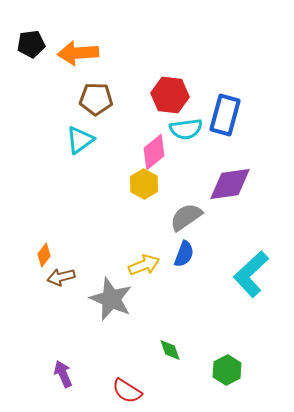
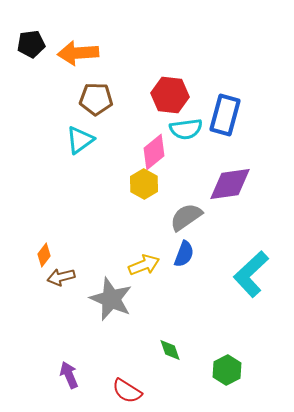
purple arrow: moved 6 px right, 1 px down
